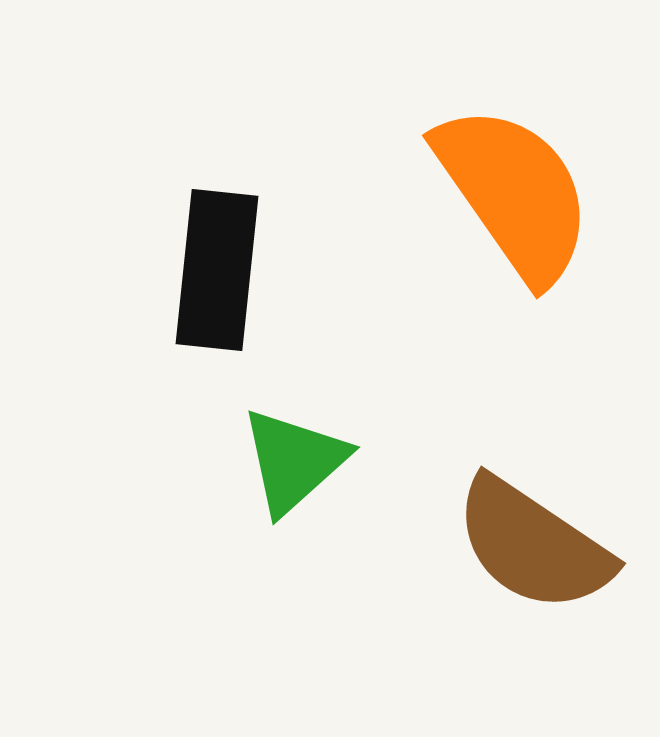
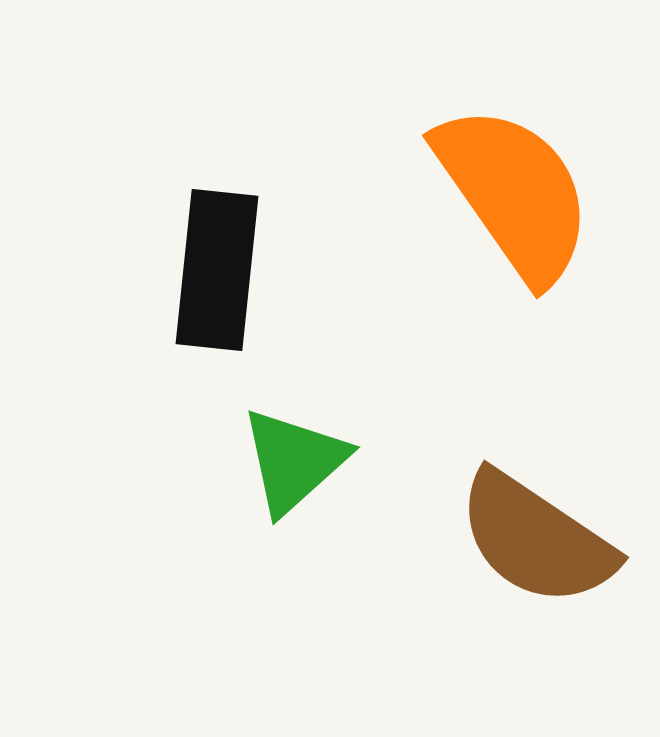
brown semicircle: moved 3 px right, 6 px up
